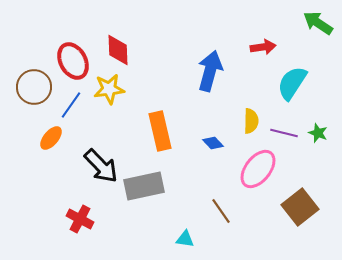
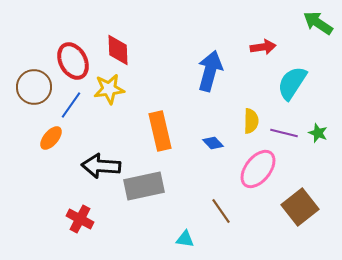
black arrow: rotated 138 degrees clockwise
